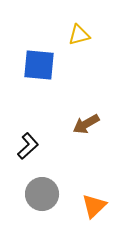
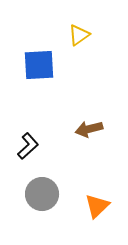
yellow triangle: rotated 20 degrees counterclockwise
blue square: rotated 8 degrees counterclockwise
brown arrow: moved 3 px right, 5 px down; rotated 16 degrees clockwise
orange triangle: moved 3 px right
